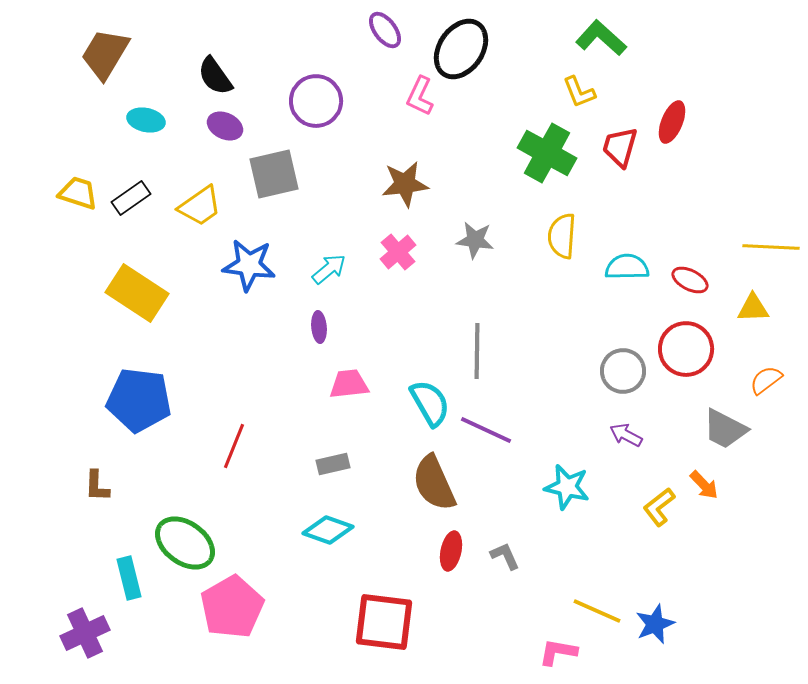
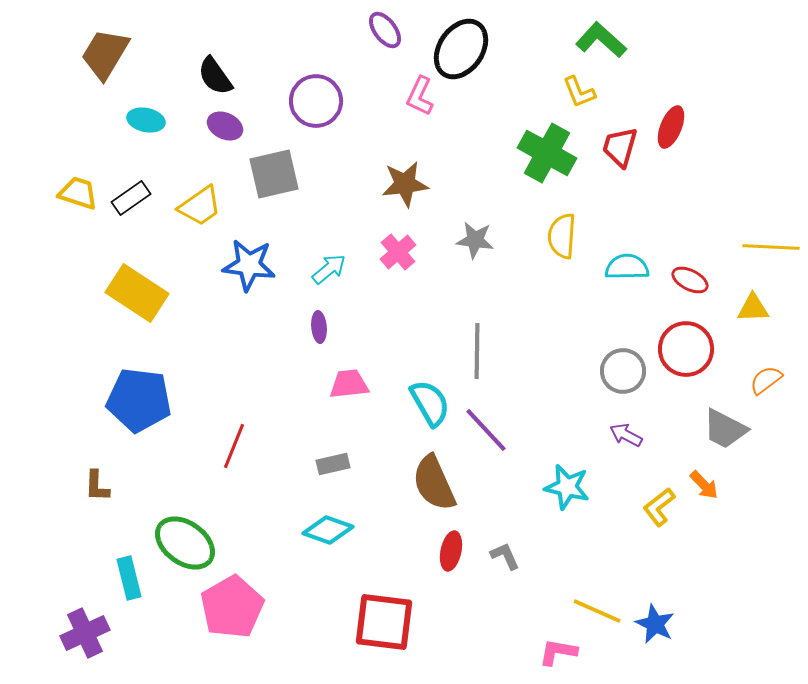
green L-shape at (601, 38): moved 2 px down
red ellipse at (672, 122): moved 1 px left, 5 px down
purple line at (486, 430): rotated 22 degrees clockwise
blue star at (655, 624): rotated 24 degrees counterclockwise
